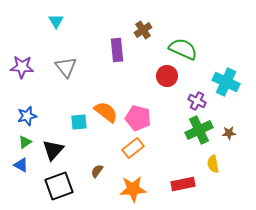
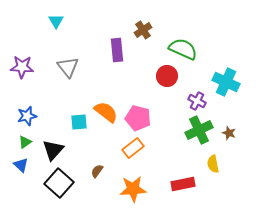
gray triangle: moved 2 px right
brown star: rotated 24 degrees clockwise
blue triangle: rotated 14 degrees clockwise
black square: moved 3 px up; rotated 28 degrees counterclockwise
